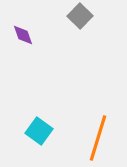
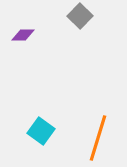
purple diamond: rotated 70 degrees counterclockwise
cyan square: moved 2 px right
